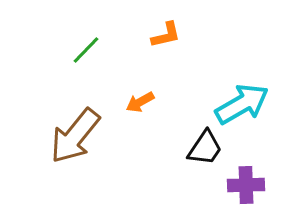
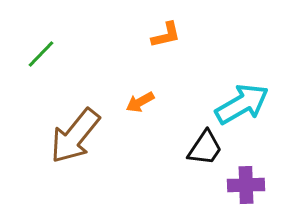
green line: moved 45 px left, 4 px down
